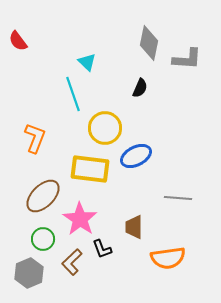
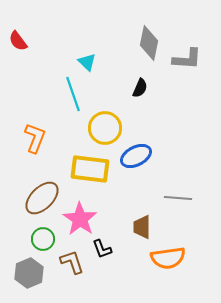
brown ellipse: moved 1 px left, 2 px down
brown trapezoid: moved 8 px right
brown L-shape: rotated 116 degrees clockwise
